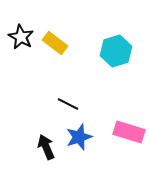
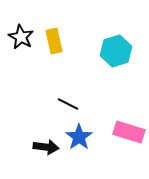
yellow rectangle: moved 1 px left, 2 px up; rotated 40 degrees clockwise
blue star: rotated 16 degrees counterclockwise
black arrow: rotated 120 degrees clockwise
